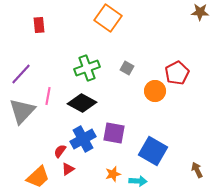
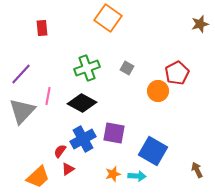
brown star: moved 12 px down; rotated 18 degrees counterclockwise
red rectangle: moved 3 px right, 3 px down
orange circle: moved 3 px right
cyan arrow: moved 1 px left, 5 px up
